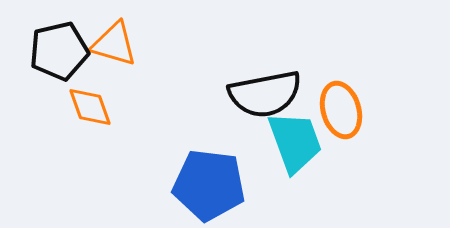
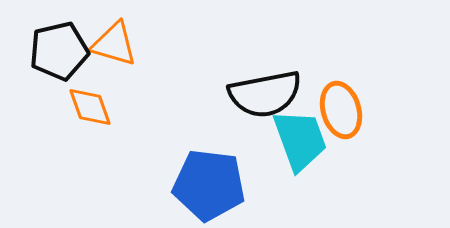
cyan trapezoid: moved 5 px right, 2 px up
